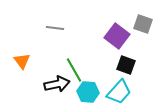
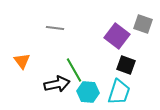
cyan trapezoid: rotated 24 degrees counterclockwise
